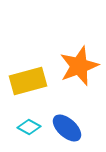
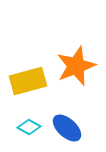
orange star: moved 3 px left
